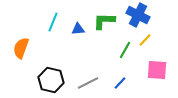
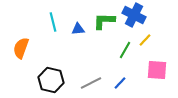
blue cross: moved 4 px left
cyan line: rotated 36 degrees counterclockwise
gray line: moved 3 px right
